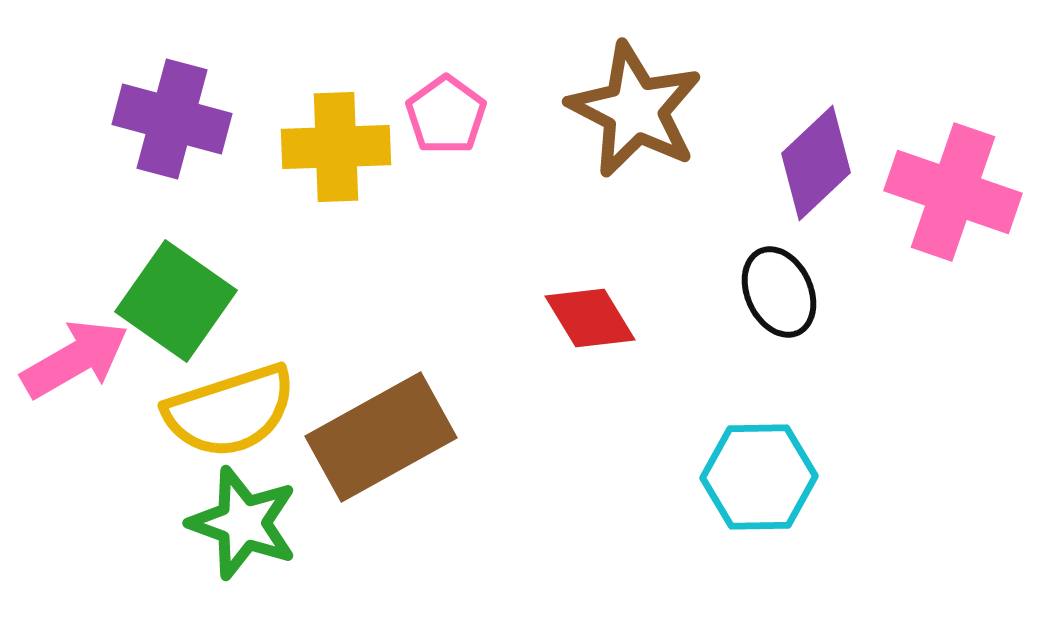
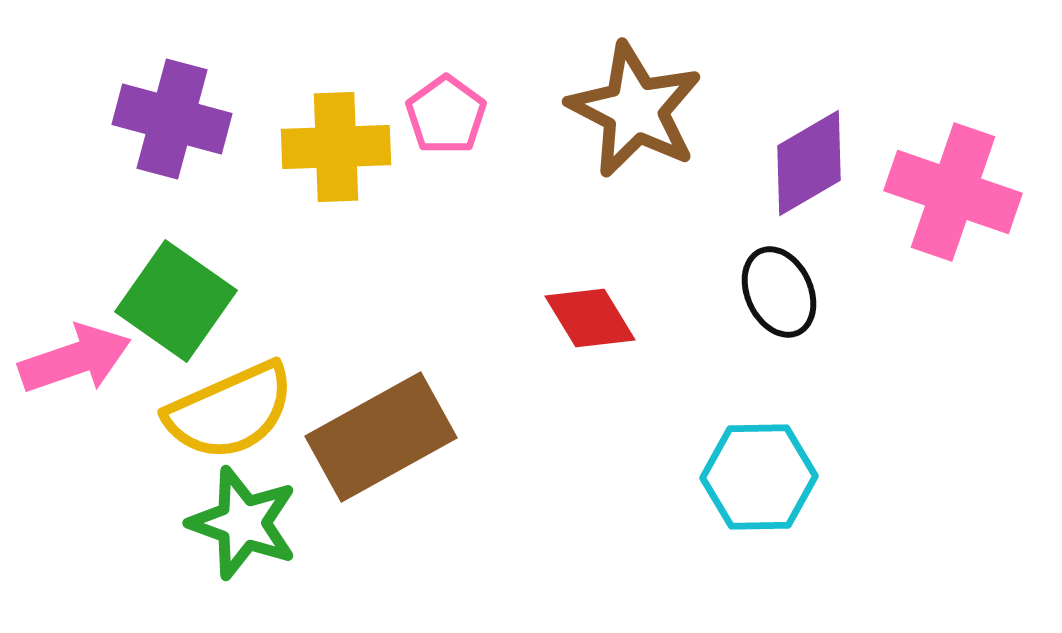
purple diamond: moved 7 px left; rotated 13 degrees clockwise
pink arrow: rotated 11 degrees clockwise
yellow semicircle: rotated 6 degrees counterclockwise
